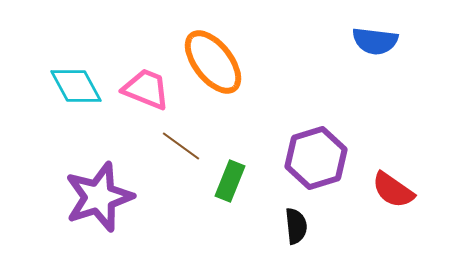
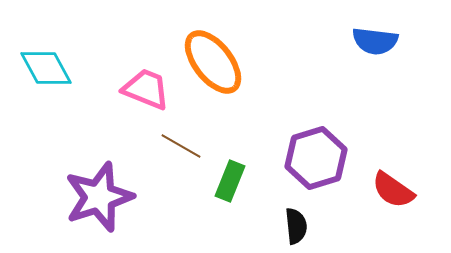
cyan diamond: moved 30 px left, 18 px up
brown line: rotated 6 degrees counterclockwise
